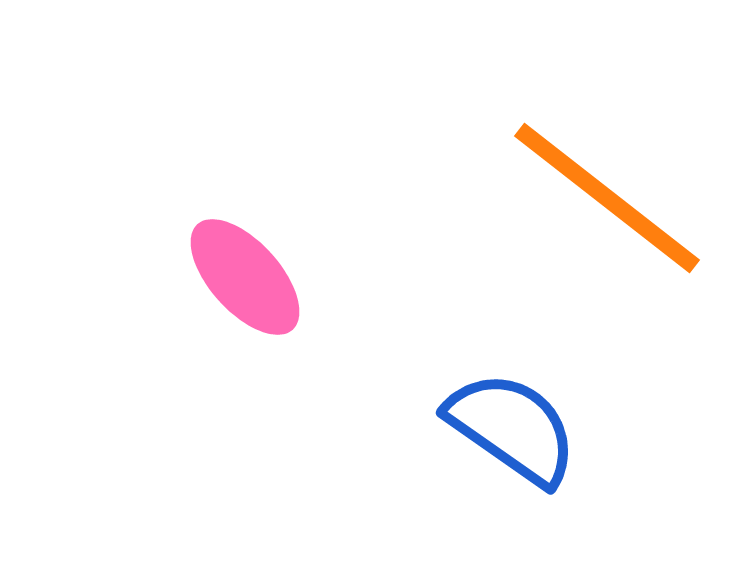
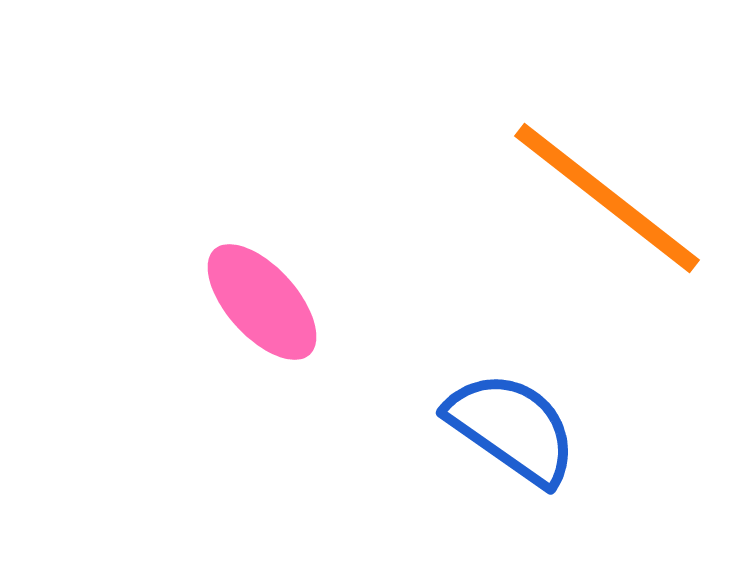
pink ellipse: moved 17 px right, 25 px down
